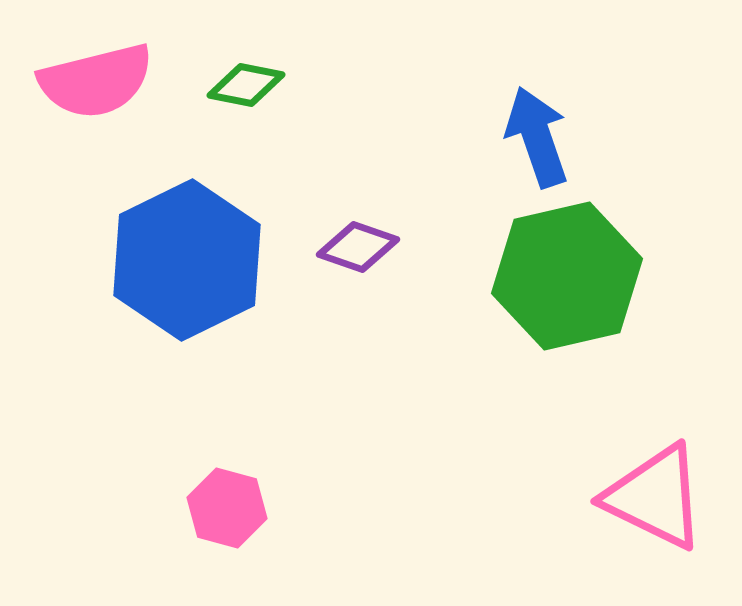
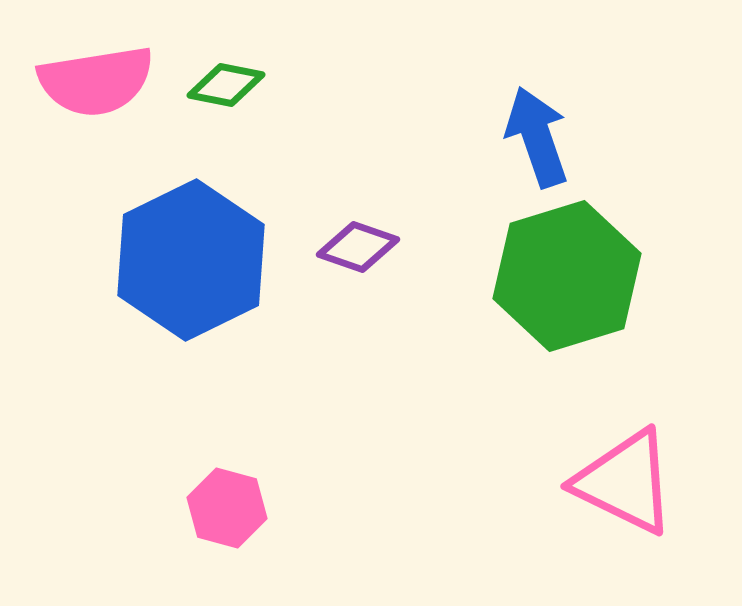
pink semicircle: rotated 5 degrees clockwise
green diamond: moved 20 px left
blue hexagon: moved 4 px right
green hexagon: rotated 4 degrees counterclockwise
pink triangle: moved 30 px left, 15 px up
